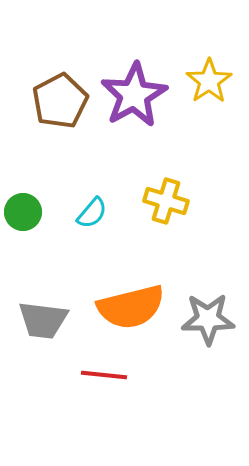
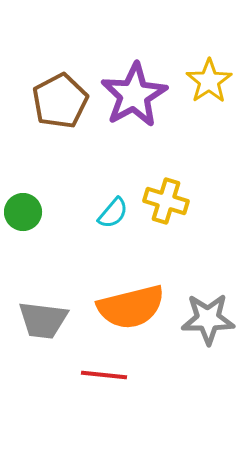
cyan semicircle: moved 21 px right
